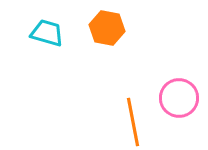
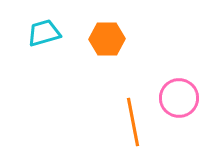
orange hexagon: moved 11 px down; rotated 12 degrees counterclockwise
cyan trapezoid: moved 3 px left; rotated 32 degrees counterclockwise
